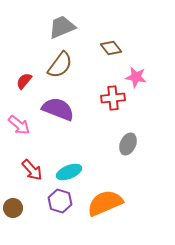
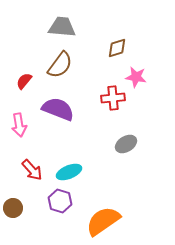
gray trapezoid: rotated 28 degrees clockwise
brown diamond: moved 6 px right; rotated 70 degrees counterclockwise
pink arrow: rotated 40 degrees clockwise
gray ellipse: moved 2 px left; rotated 35 degrees clockwise
orange semicircle: moved 2 px left, 18 px down; rotated 12 degrees counterclockwise
